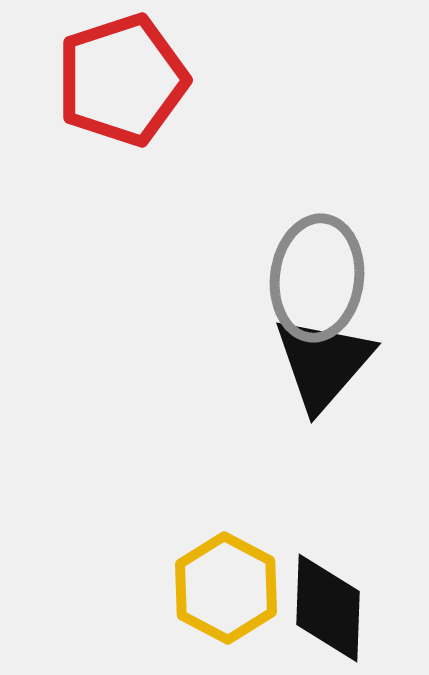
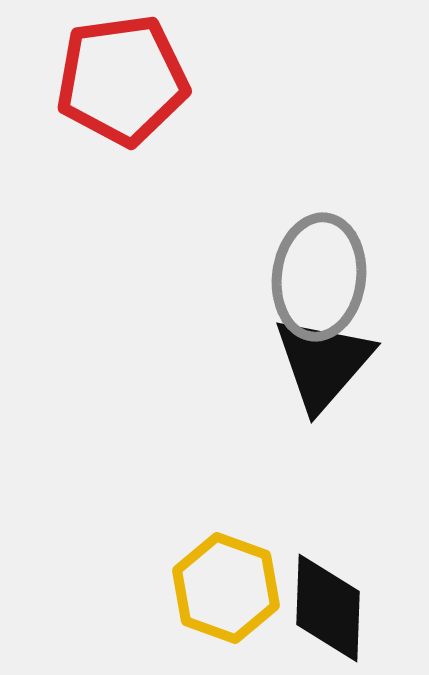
red pentagon: rotated 10 degrees clockwise
gray ellipse: moved 2 px right, 1 px up
yellow hexagon: rotated 8 degrees counterclockwise
